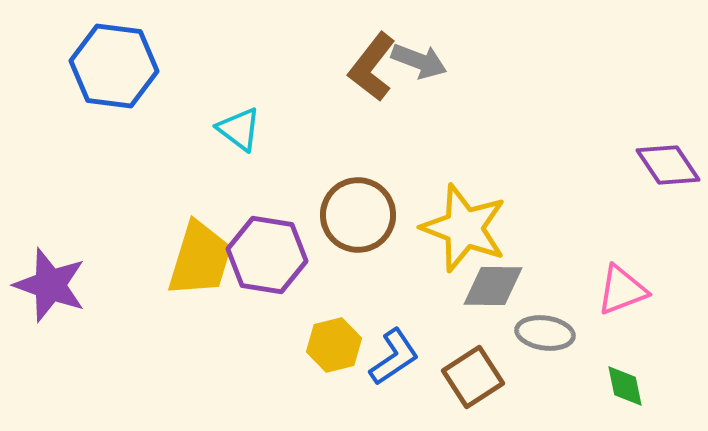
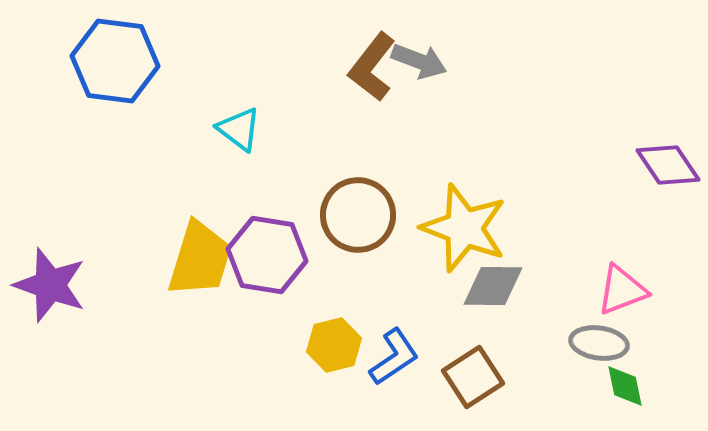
blue hexagon: moved 1 px right, 5 px up
gray ellipse: moved 54 px right, 10 px down
